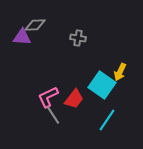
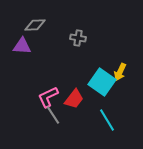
purple triangle: moved 9 px down
cyan square: moved 3 px up
cyan line: rotated 65 degrees counterclockwise
